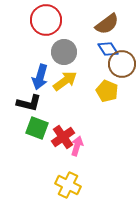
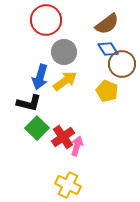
green square: rotated 25 degrees clockwise
